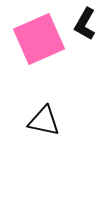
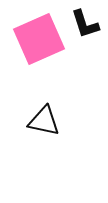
black L-shape: rotated 48 degrees counterclockwise
